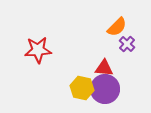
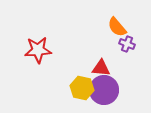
orange semicircle: rotated 95 degrees clockwise
purple cross: rotated 21 degrees counterclockwise
red triangle: moved 3 px left
purple circle: moved 1 px left, 1 px down
